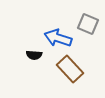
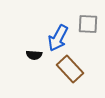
gray square: rotated 20 degrees counterclockwise
blue arrow: rotated 80 degrees counterclockwise
